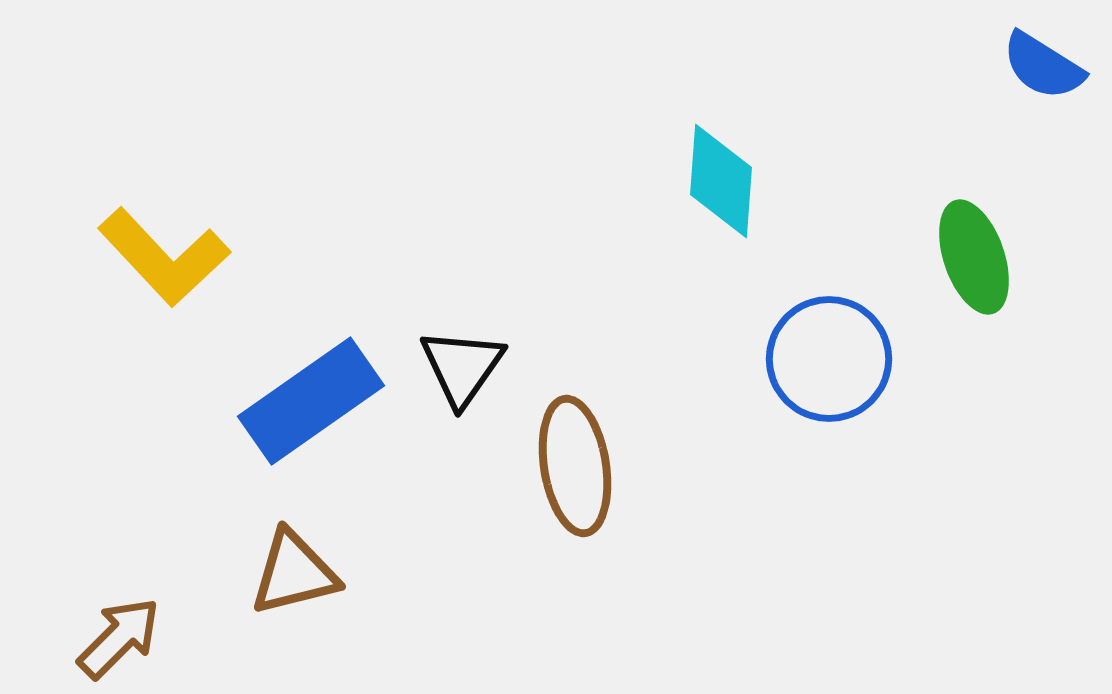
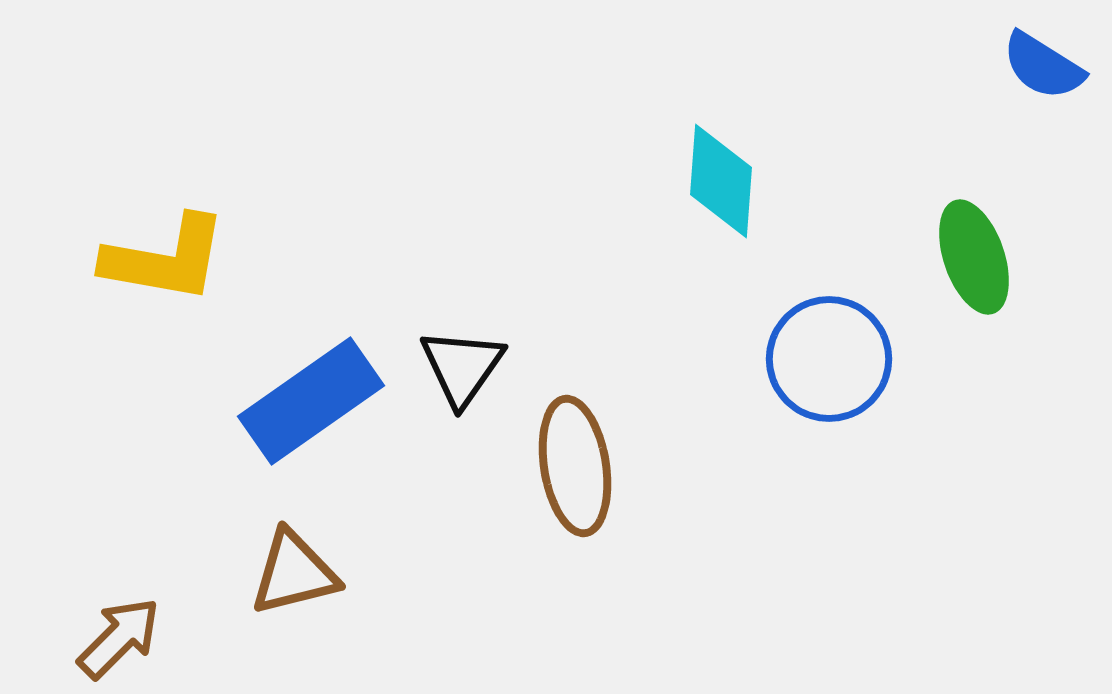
yellow L-shape: moved 1 px right, 2 px down; rotated 37 degrees counterclockwise
